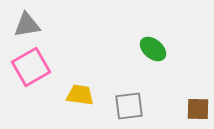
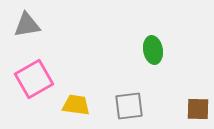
green ellipse: moved 1 px down; rotated 40 degrees clockwise
pink square: moved 3 px right, 12 px down
yellow trapezoid: moved 4 px left, 10 px down
